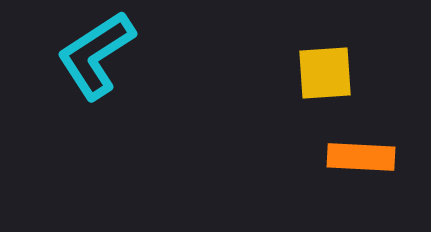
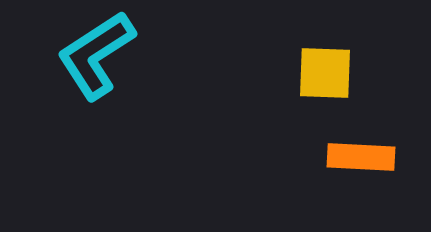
yellow square: rotated 6 degrees clockwise
